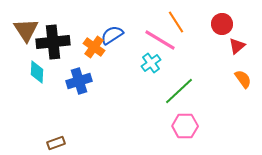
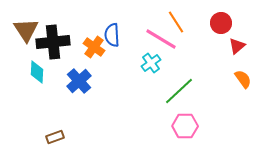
red circle: moved 1 px left, 1 px up
blue semicircle: rotated 60 degrees counterclockwise
pink line: moved 1 px right, 1 px up
blue cross: rotated 25 degrees counterclockwise
brown rectangle: moved 1 px left, 6 px up
